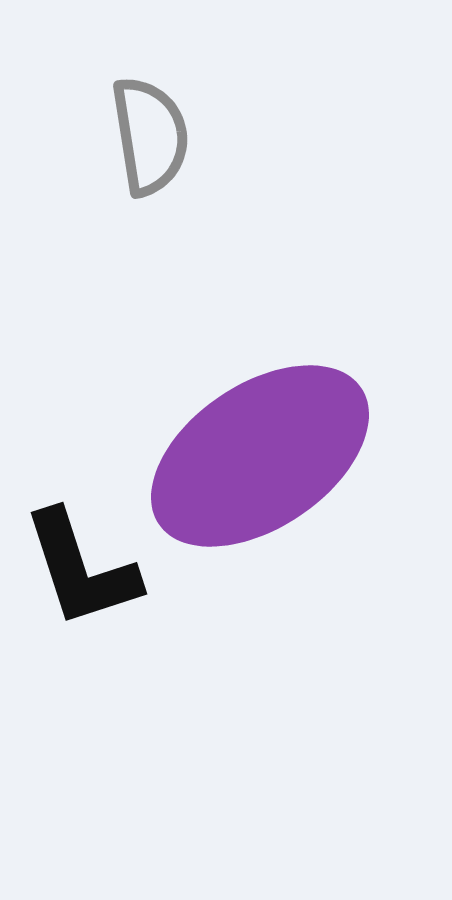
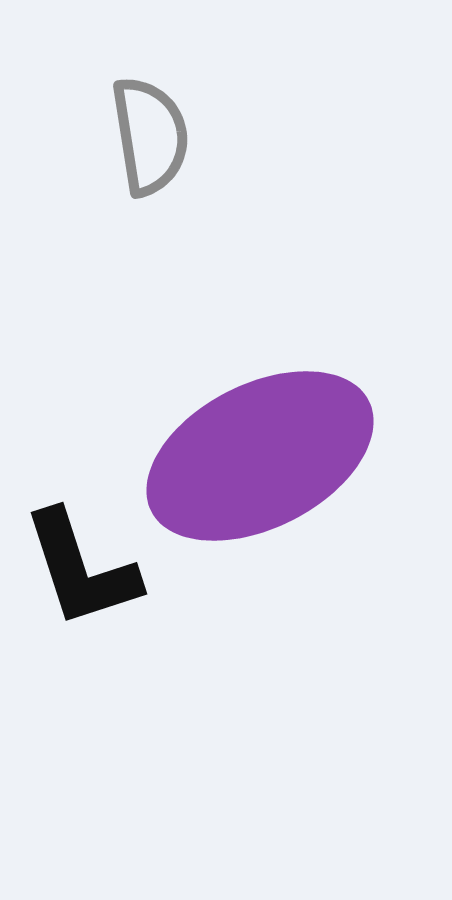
purple ellipse: rotated 7 degrees clockwise
